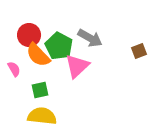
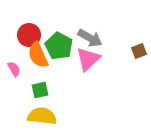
orange semicircle: rotated 20 degrees clockwise
pink triangle: moved 11 px right, 7 px up
